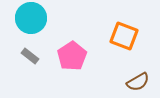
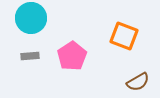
gray rectangle: rotated 42 degrees counterclockwise
